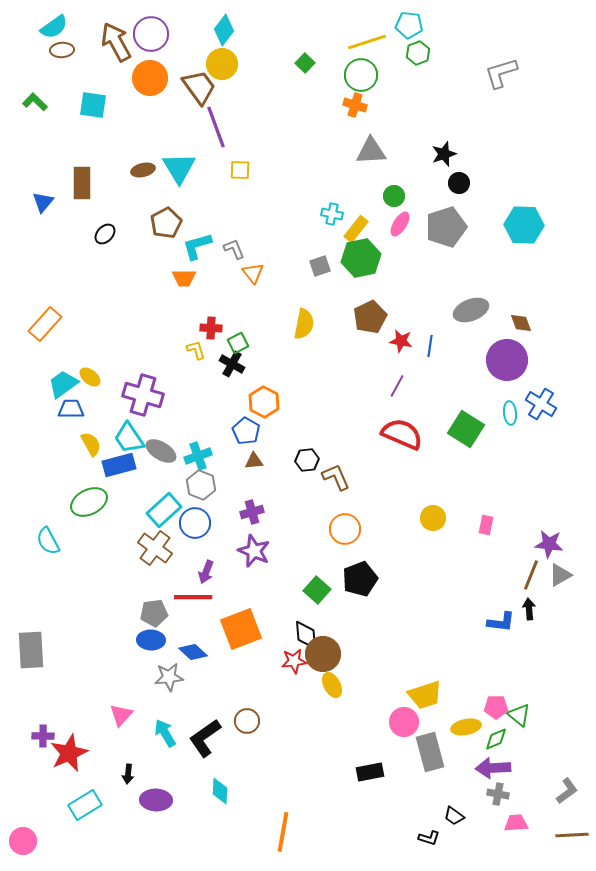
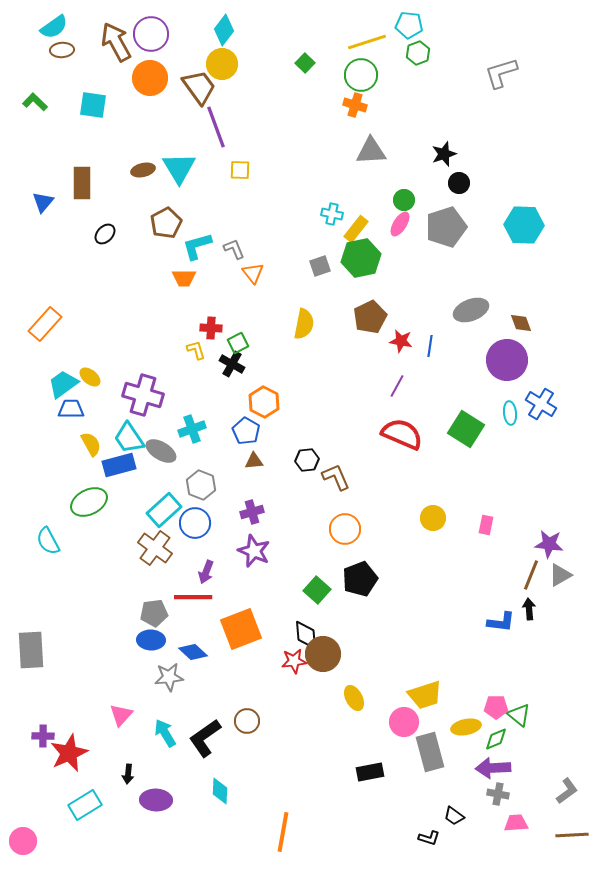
green circle at (394, 196): moved 10 px right, 4 px down
cyan cross at (198, 456): moved 6 px left, 27 px up
yellow ellipse at (332, 685): moved 22 px right, 13 px down
